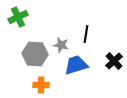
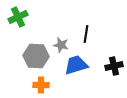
gray hexagon: moved 1 px right, 2 px down
black cross: moved 5 px down; rotated 30 degrees clockwise
